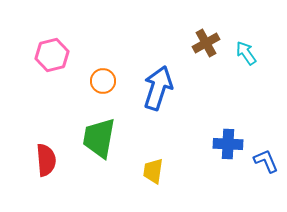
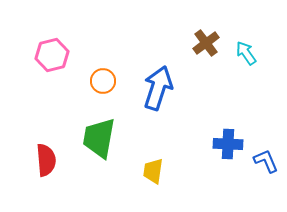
brown cross: rotated 8 degrees counterclockwise
